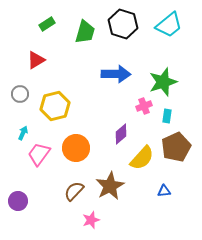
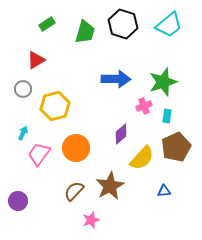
blue arrow: moved 5 px down
gray circle: moved 3 px right, 5 px up
